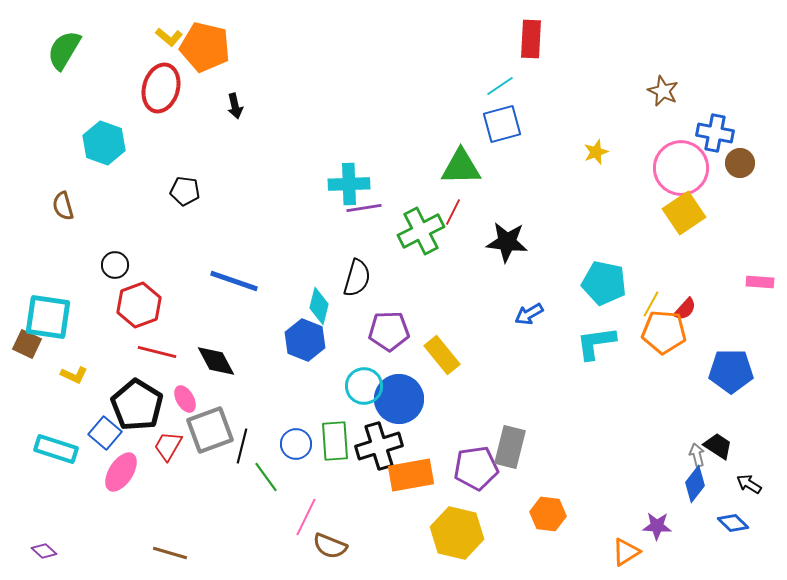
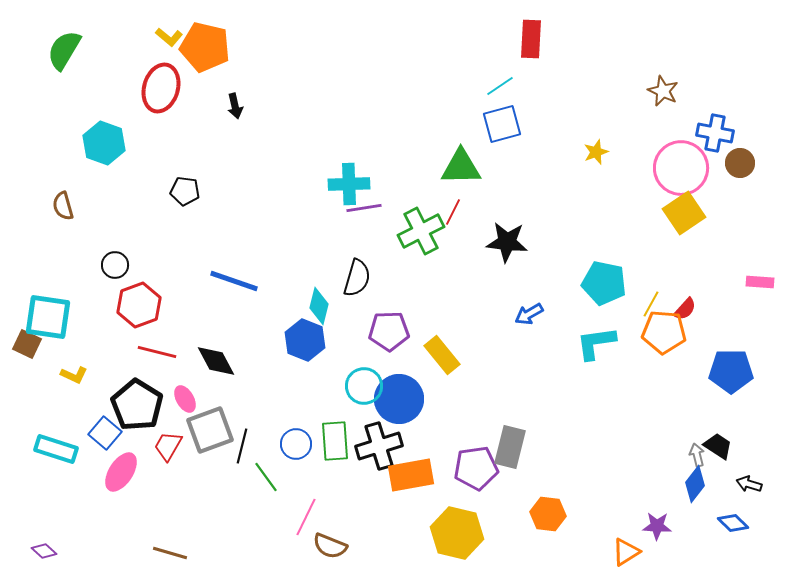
black arrow at (749, 484): rotated 15 degrees counterclockwise
